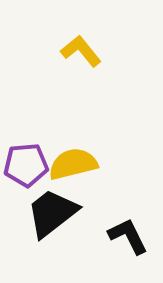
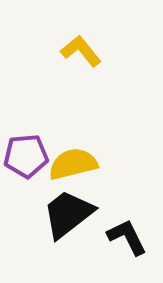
purple pentagon: moved 9 px up
black trapezoid: moved 16 px right, 1 px down
black L-shape: moved 1 px left, 1 px down
